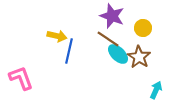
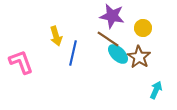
purple star: rotated 10 degrees counterclockwise
yellow arrow: moved 1 px left; rotated 60 degrees clockwise
blue line: moved 4 px right, 2 px down
pink L-shape: moved 16 px up
